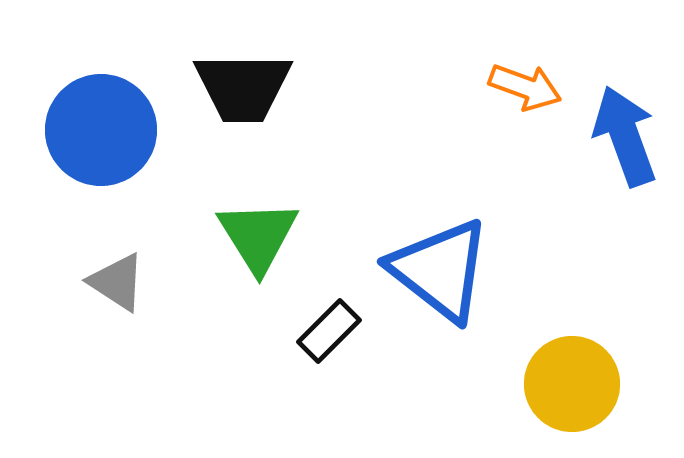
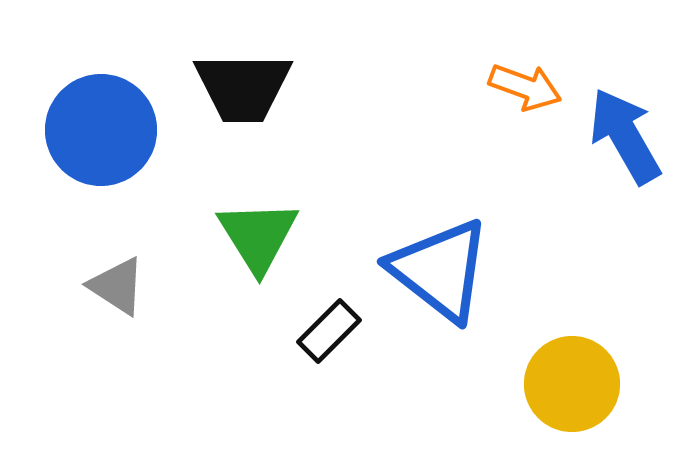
blue arrow: rotated 10 degrees counterclockwise
gray triangle: moved 4 px down
